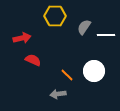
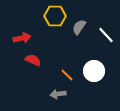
gray semicircle: moved 5 px left
white line: rotated 48 degrees clockwise
